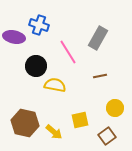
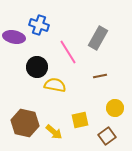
black circle: moved 1 px right, 1 px down
